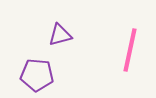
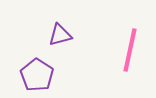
purple pentagon: rotated 28 degrees clockwise
